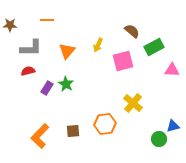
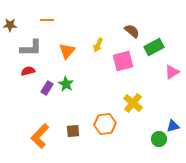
pink triangle: moved 2 px down; rotated 35 degrees counterclockwise
